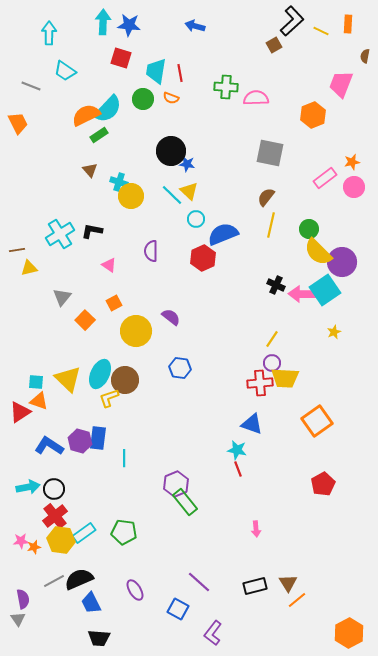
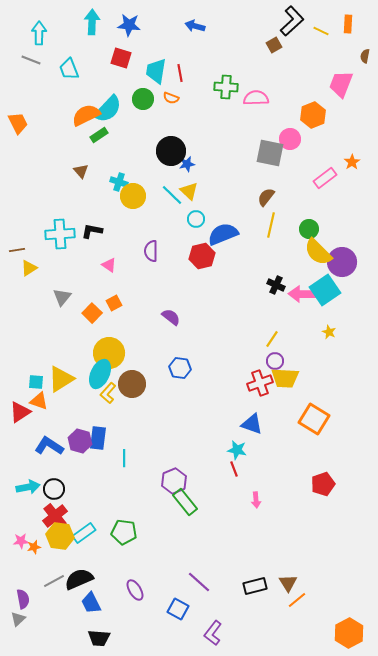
cyan arrow at (103, 22): moved 11 px left
cyan arrow at (49, 33): moved 10 px left
cyan trapezoid at (65, 71): moved 4 px right, 2 px up; rotated 35 degrees clockwise
gray line at (31, 86): moved 26 px up
orange star at (352, 162): rotated 21 degrees counterclockwise
blue star at (187, 164): rotated 21 degrees counterclockwise
brown triangle at (90, 170): moved 9 px left, 1 px down
pink circle at (354, 187): moved 64 px left, 48 px up
yellow circle at (131, 196): moved 2 px right
cyan cross at (60, 234): rotated 28 degrees clockwise
red hexagon at (203, 258): moved 1 px left, 2 px up; rotated 10 degrees clockwise
yellow triangle at (29, 268): rotated 18 degrees counterclockwise
orange square at (85, 320): moved 7 px right, 7 px up
yellow circle at (136, 331): moved 27 px left, 22 px down
yellow star at (334, 332): moved 5 px left; rotated 24 degrees counterclockwise
purple circle at (272, 363): moved 3 px right, 2 px up
yellow triangle at (68, 379): moved 7 px left; rotated 44 degrees clockwise
brown circle at (125, 380): moved 7 px right, 4 px down
red cross at (260, 383): rotated 15 degrees counterclockwise
yellow L-shape at (109, 398): moved 1 px left, 5 px up; rotated 30 degrees counterclockwise
orange square at (317, 421): moved 3 px left, 2 px up; rotated 24 degrees counterclockwise
red line at (238, 469): moved 4 px left
purple hexagon at (176, 484): moved 2 px left, 3 px up
red pentagon at (323, 484): rotated 10 degrees clockwise
pink arrow at (256, 529): moved 29 px up
yellow hexagon at (61, 540): moved 1 px left, 4 px up
gray triangle at (18, 619): rotated 21 degrees clockwise
